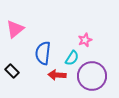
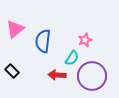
blue semicircle: moved 12 px up
